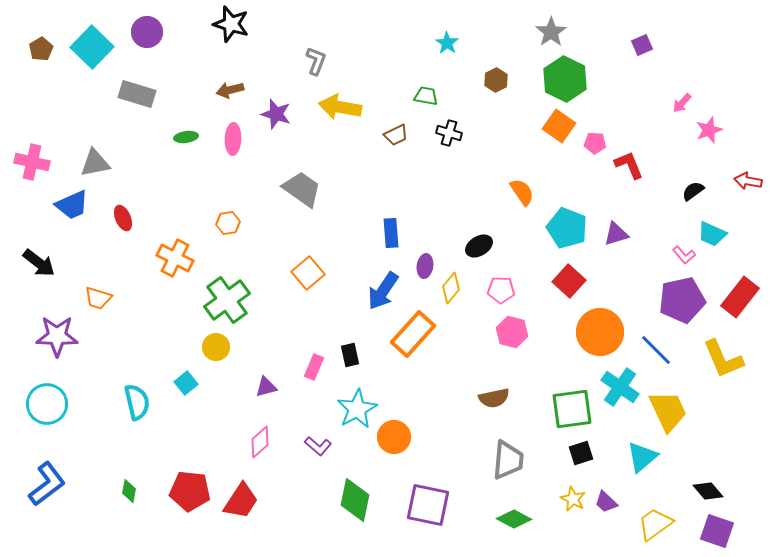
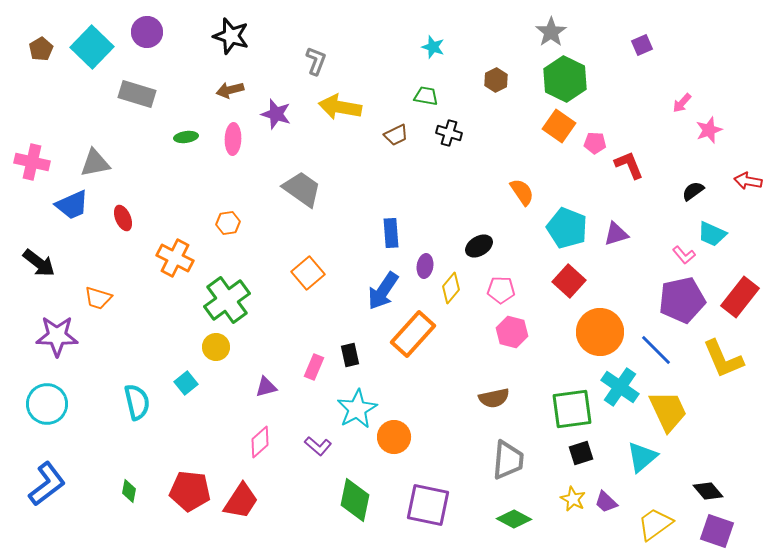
black star at (231, 24): moved 12 px down
cyan star at (447, 43): moved 14 px left, 4 px down; rotated 15 degrees counterclockwise
